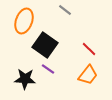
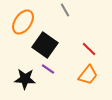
gray line: rotated 24 degrees clockwise
orange ellipse: moved 1 px left, 1 px down; rotated 15 degrees clockwise
